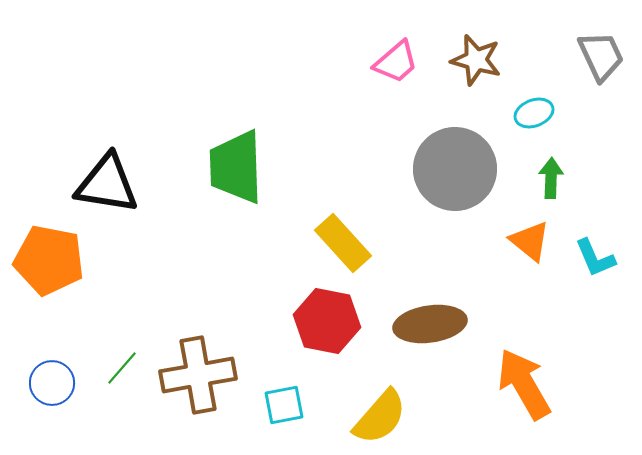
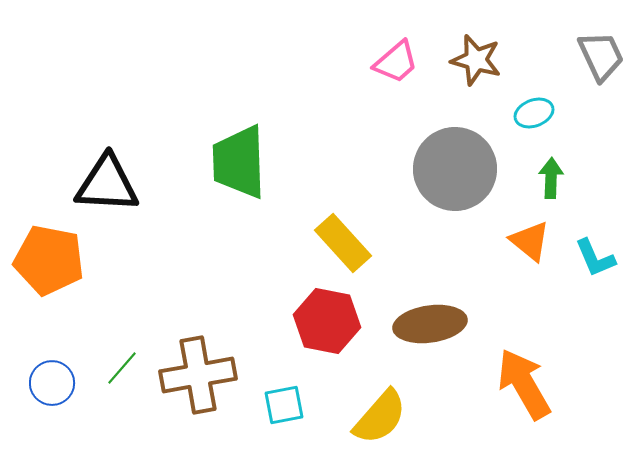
green trapezoid: moved 3 px right, 5 px up
black triangle: rotated 6 degrees counterclockwise
